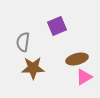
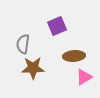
gray semicircle: moved 2 px down
brown ellipse: moved 3 px left, 3 px up; rotated 10 degrees clockwise
